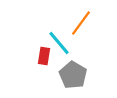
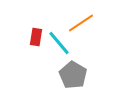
orange line: rotated 20 degrees clockwise
red rectangle: moved 8 px left, 19 px up
